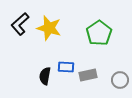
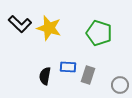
black L-shape: rotated 95 degrees counterclockwise
green pentagon: rotated 20 degrees counterclockwise
blue rectangle: moved 2 px right
gray rectangle: rotated 60 degrees counterclockwise
gray circle: moved 5 px down
